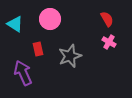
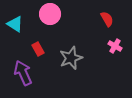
pink circle: moved 5 px up
pink cross: moved 6 px right, 4 px down
red rectangle: rotated 16 degrees counterclockwise
gray star: moved 1 px right, 2 px down
